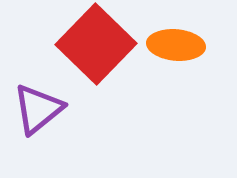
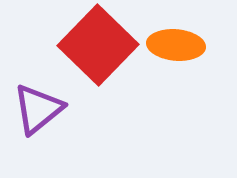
red square: moved 2 px right, 1 px down
